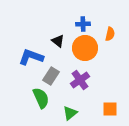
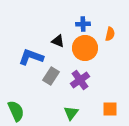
black triangle: rotated 16 degrees counterclockwise
green semicircle: moved 25 px left, 13 px down
green triangle: moved 1 px right; rotated 14 degrees counterclockwise
